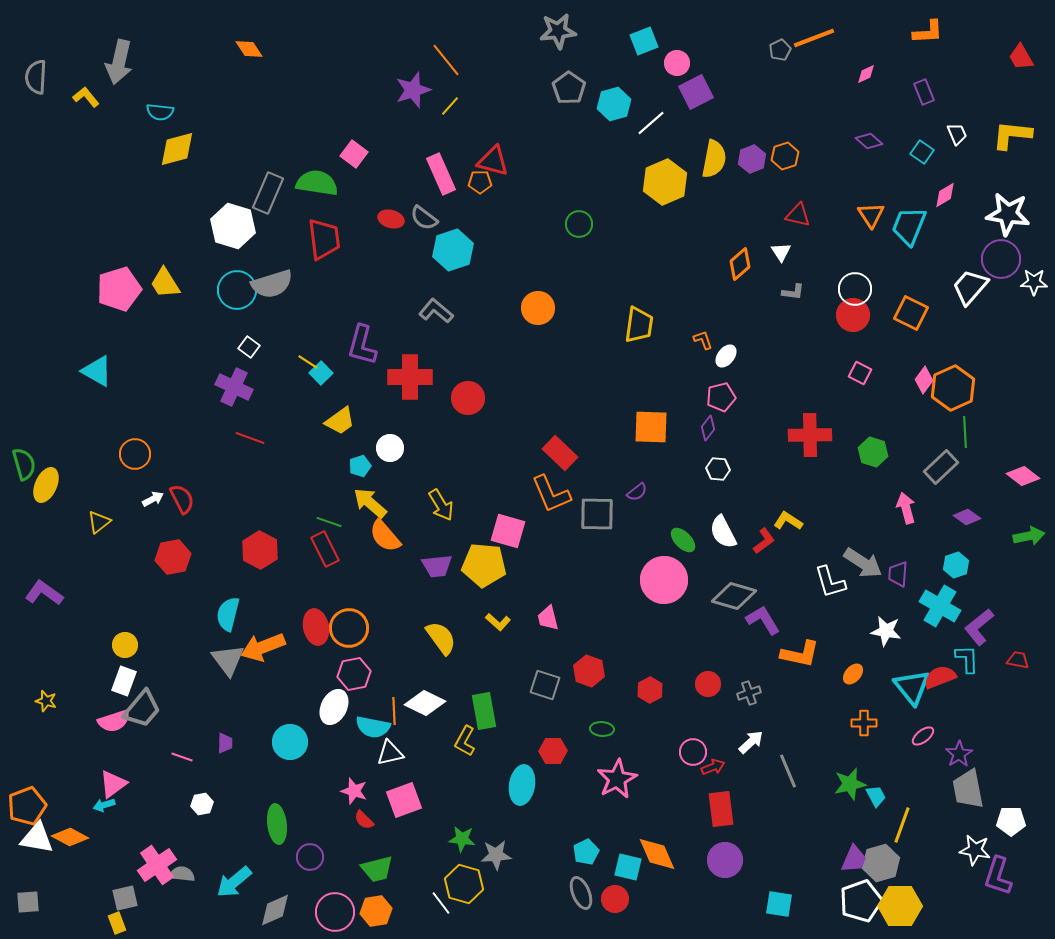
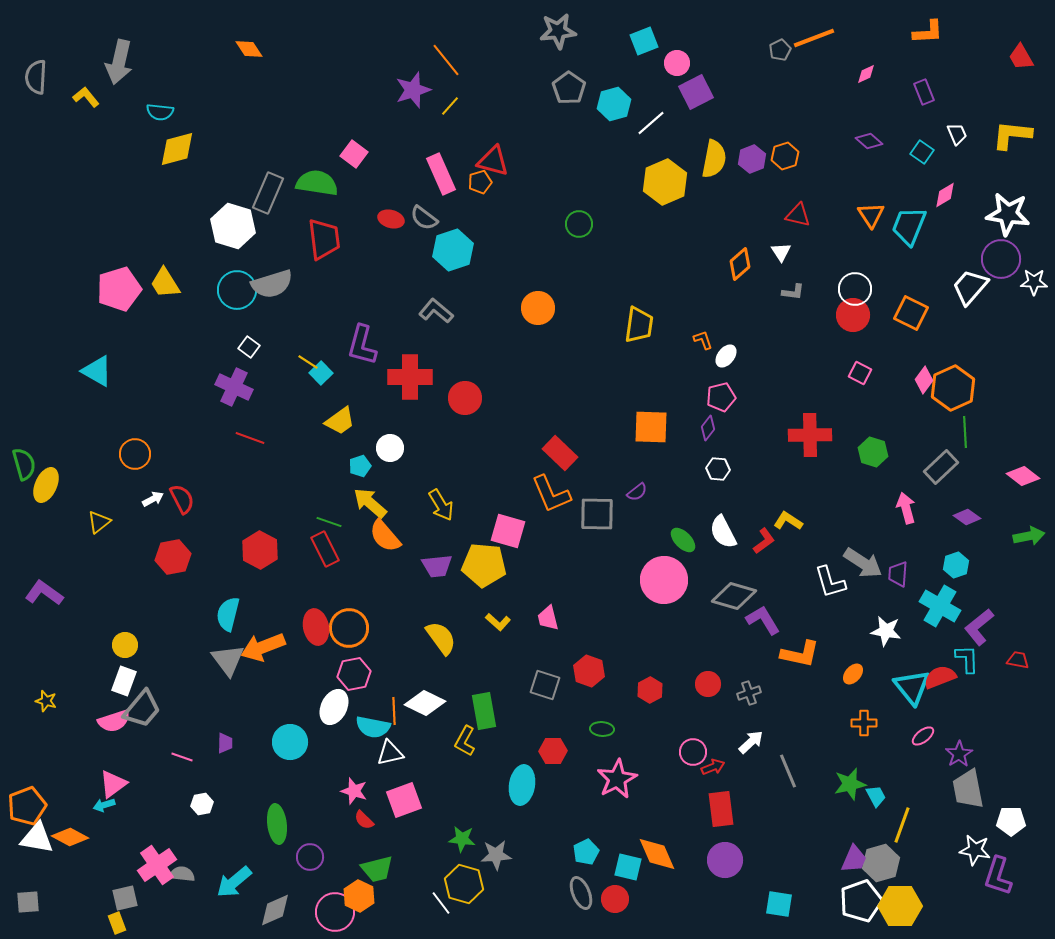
orange pentagon at (480, 182): rotated 15 degrees counterclockwise
red circle at (468, 398): moved 3 px left
orange hexagon at (376, 911): moved 17 px left, 15 px up; rotated 24 degrees counterclockwise
